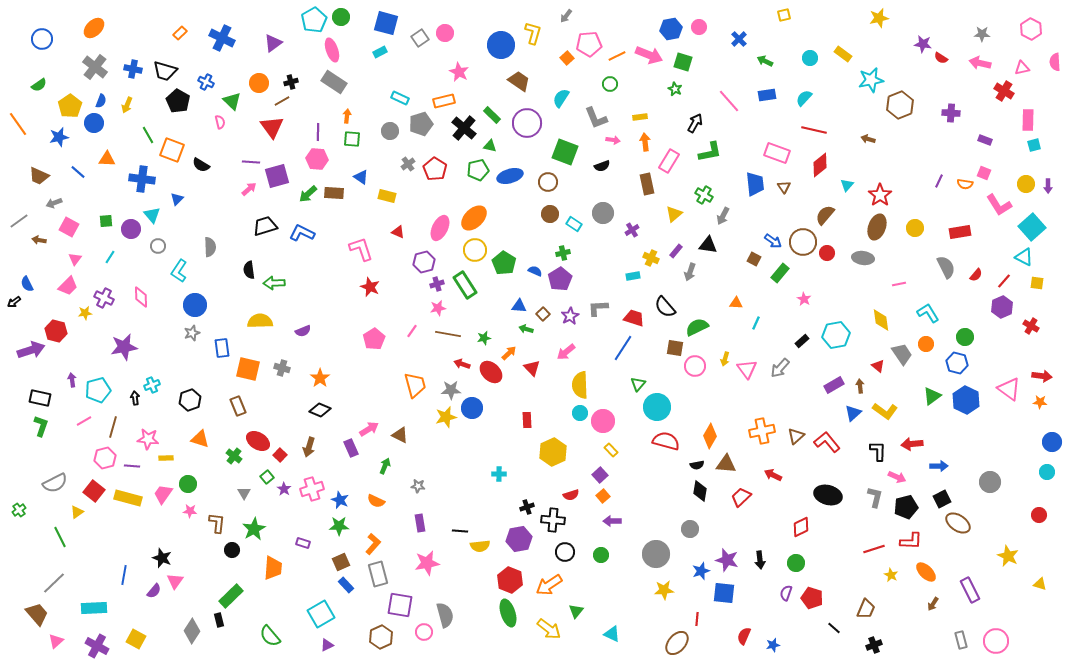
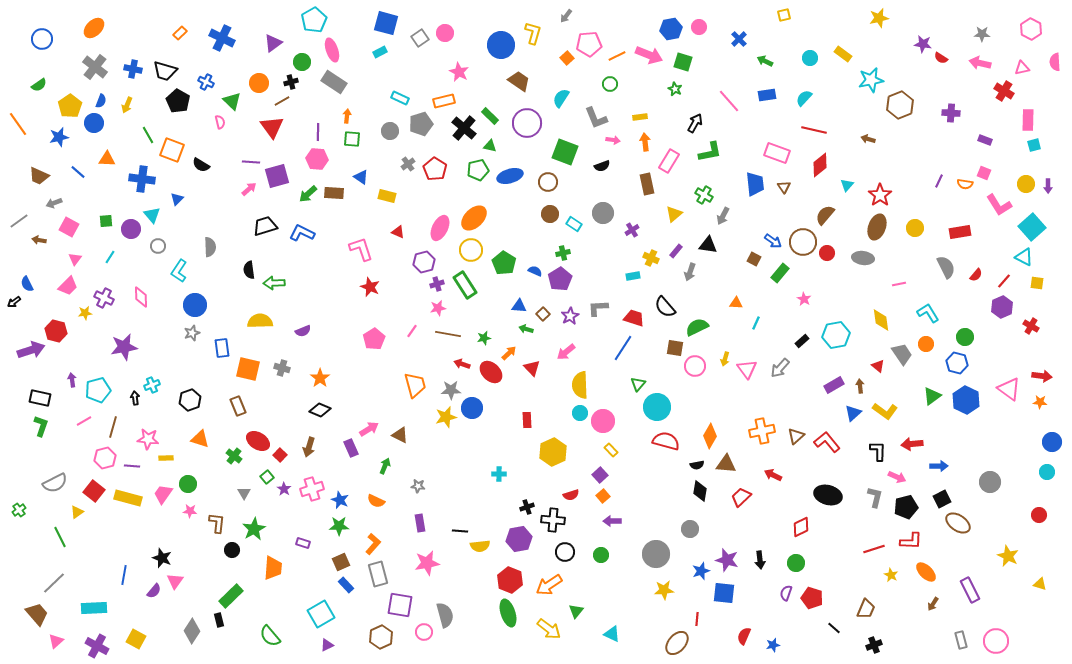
green circle at (341, 17): moved 39 px left, 45 px down
green rectangle at (492, 115): moved 2 px left, 1 px down
yellow circle at (475, 250): moved 4 px left
